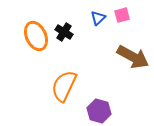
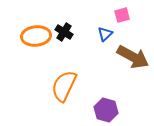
blue triangle: moved 7 px right, 16 px down
orange ellipse: rotated 72 degrees counterclockwise
purple hexagon: moved 7 px right, 1 px up
